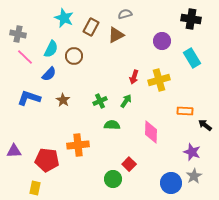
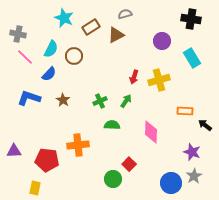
brown rectangle: rotated 30 degrees clockwise
